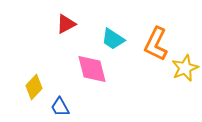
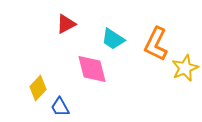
yellow diamond: moved 4 px right, 1 px down
